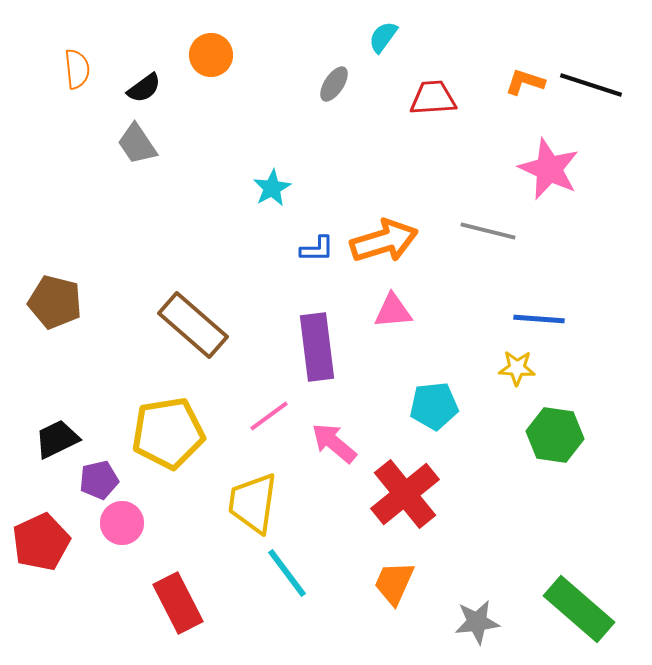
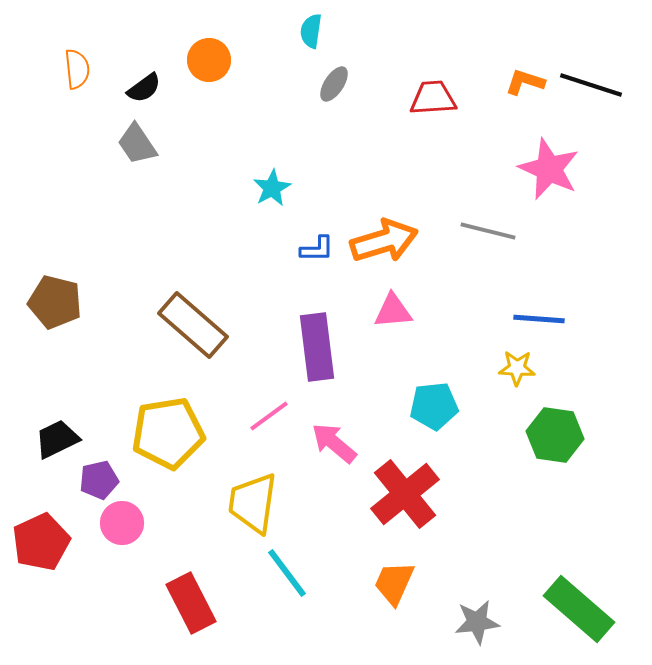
cyan semicircle: moved 72 px left, 6 px up; rotated 28 degrees counterclockwise
orange circle: moved 2 px left, 5 px down
red rectangle: moved 13 px right
